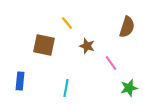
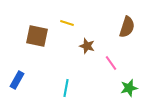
yellow line: rotated 32 degrees counterclockwise
brown square: moved 7 px left, 9 px up
blue rectangle: moved 3 px left, 1 px up; rotated 24 degrees clockwise
